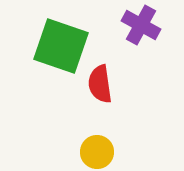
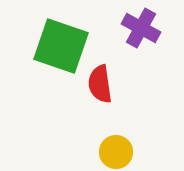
purple cross: moved 3 px down
yellow circle: moved 19 px right
